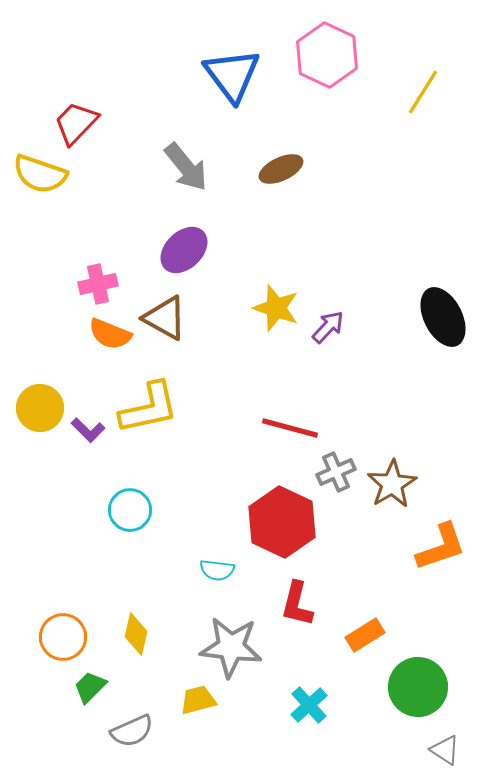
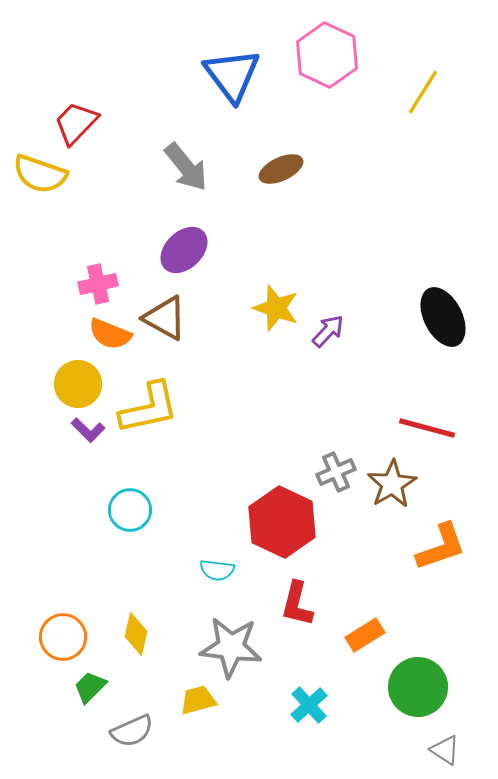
purple arrow: moved 4 px down
yellow circle: moved 38 px right, 24 px up
red line: moved 137 px right
